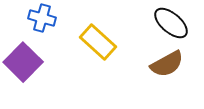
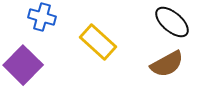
blue cross: moved 1 px up
black ellipse: moved 1 px right, 1 px up
purple square: moved 3 px down
